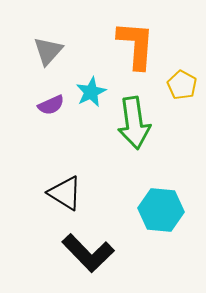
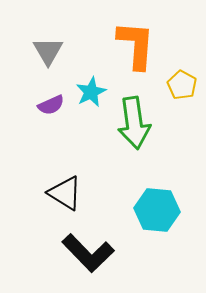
gray triangle: rotated 12 degrees counterclockwise
cyan hexagon: moved 4 px left
